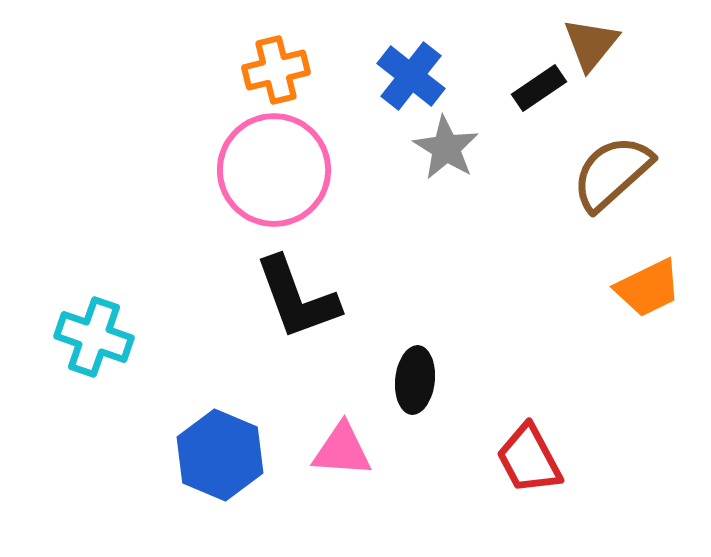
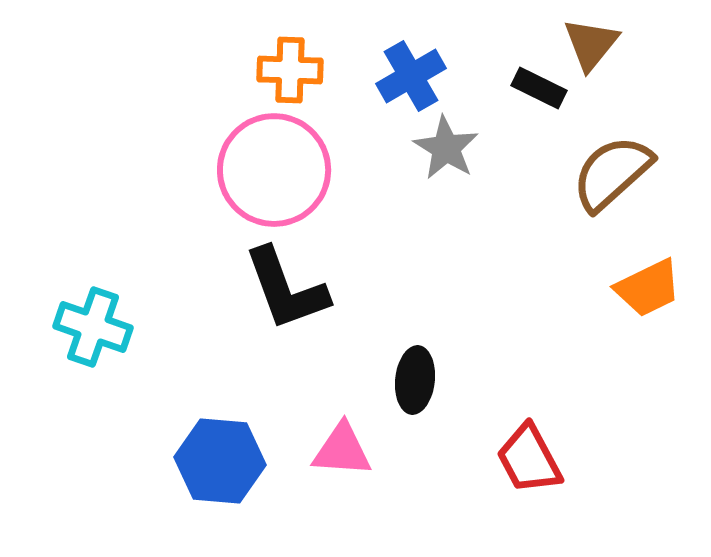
orange cross: moved 14 px right; rotated 16 degrees clockwise
blue cross: rotated 22 degrees clockwise
black rectangle: rotated 60 degrees clockwise
black L-shape: moved 11 px left, 9 px up
cyan cross: moved 1 px left, 10 px up
blue hexagon: moved 6 px down; rotated 18 degrees counterclockwise
